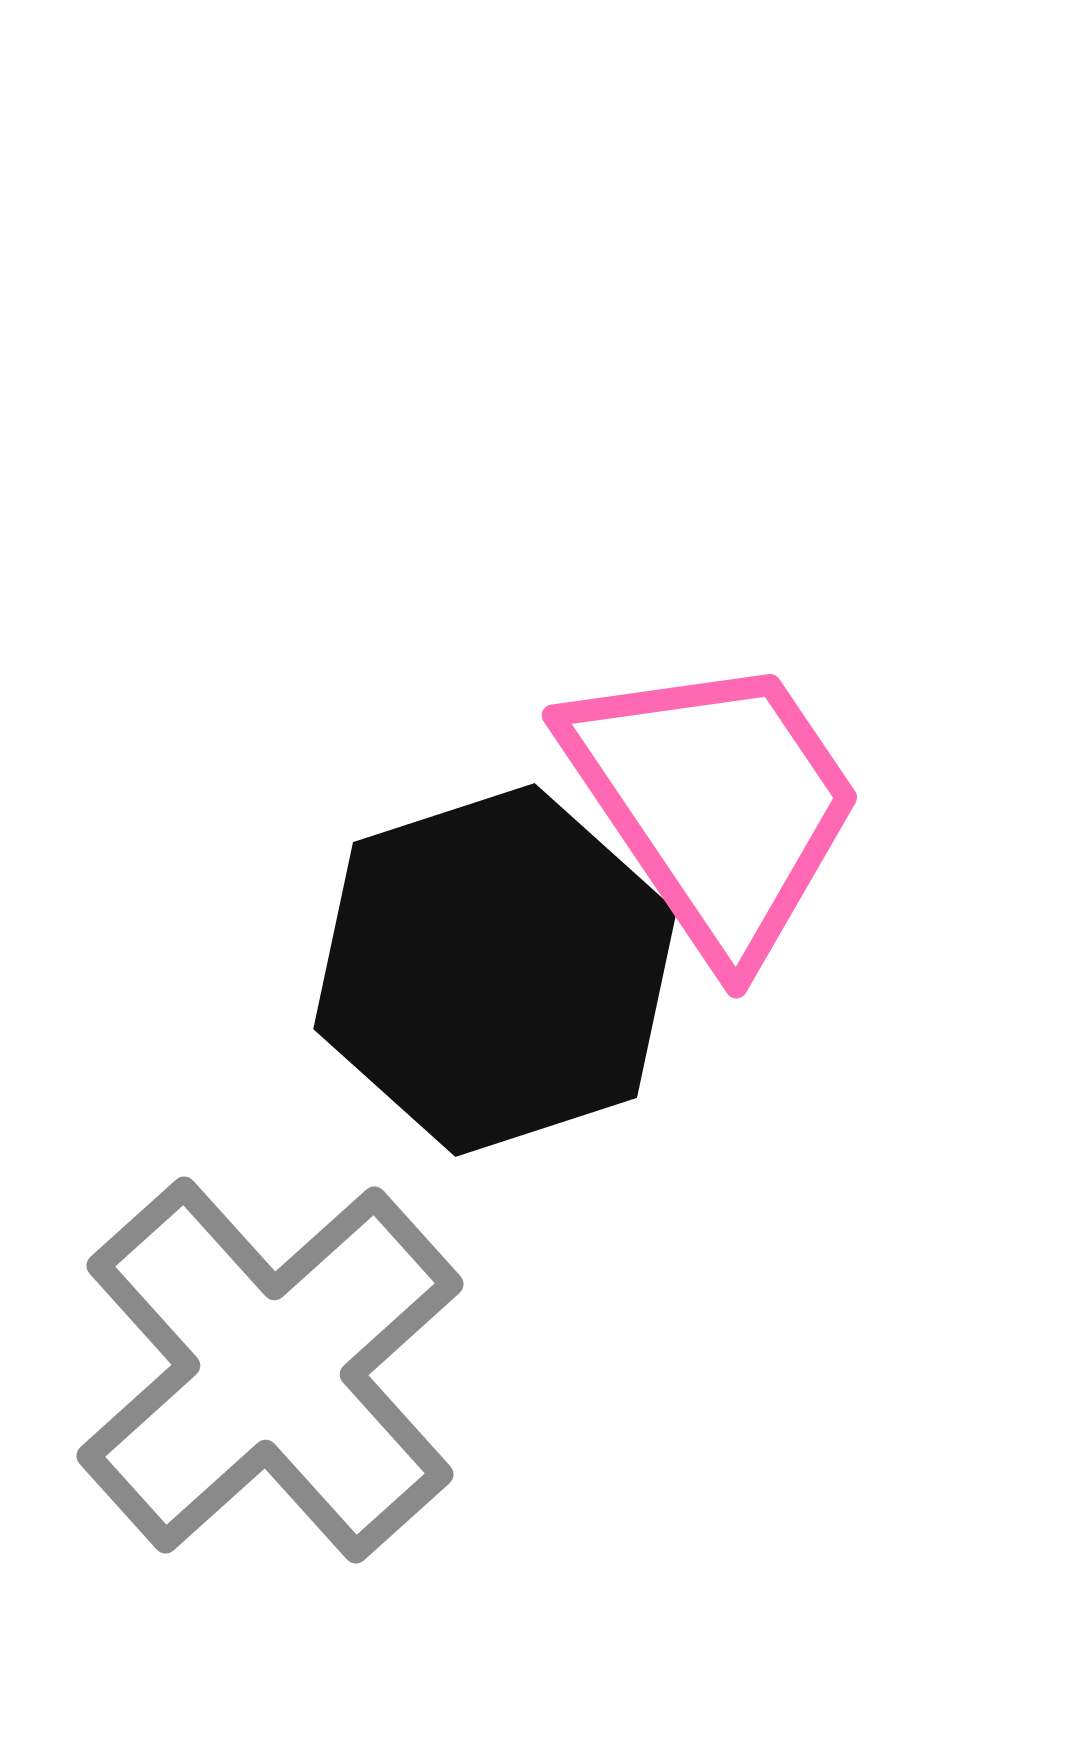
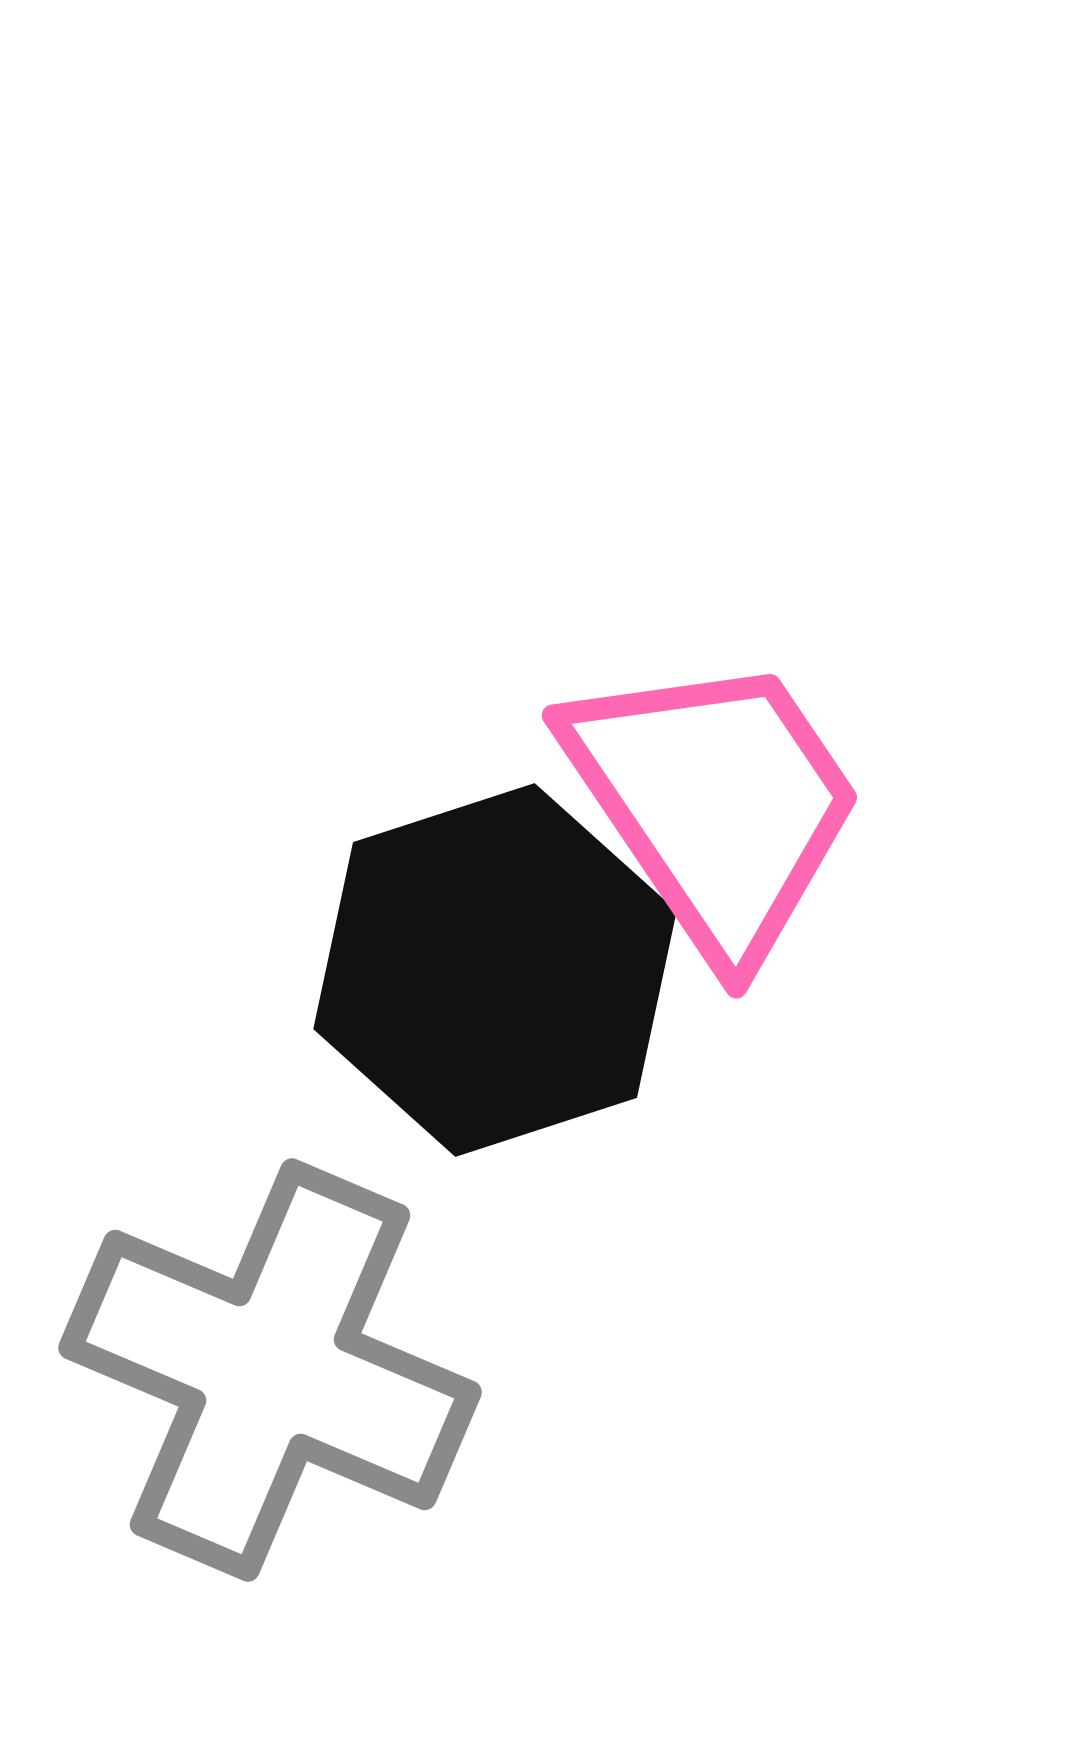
gray cross: rotated 25 degrees counterclockwise
